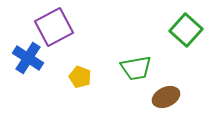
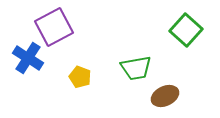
brown ellipse: moved 1 px left, 1 px up
